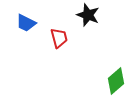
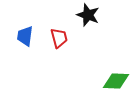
blue trapezoid: moved 1 px left, 13 px down; rotated 70 degrees clockwise
green diamond: rotated 44 degrees clockwise
